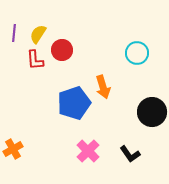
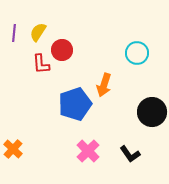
yellow semicircle: moved 2 px up
red L-shape: moved 6 px right, 4 px down
orange arrow: moved 1 px right, 2 px up; rotated 35 degrees clockwise
blue pentagon: moved 1 px right, 1 px down
orange cross: rotated 18 degrees counterclockwise
